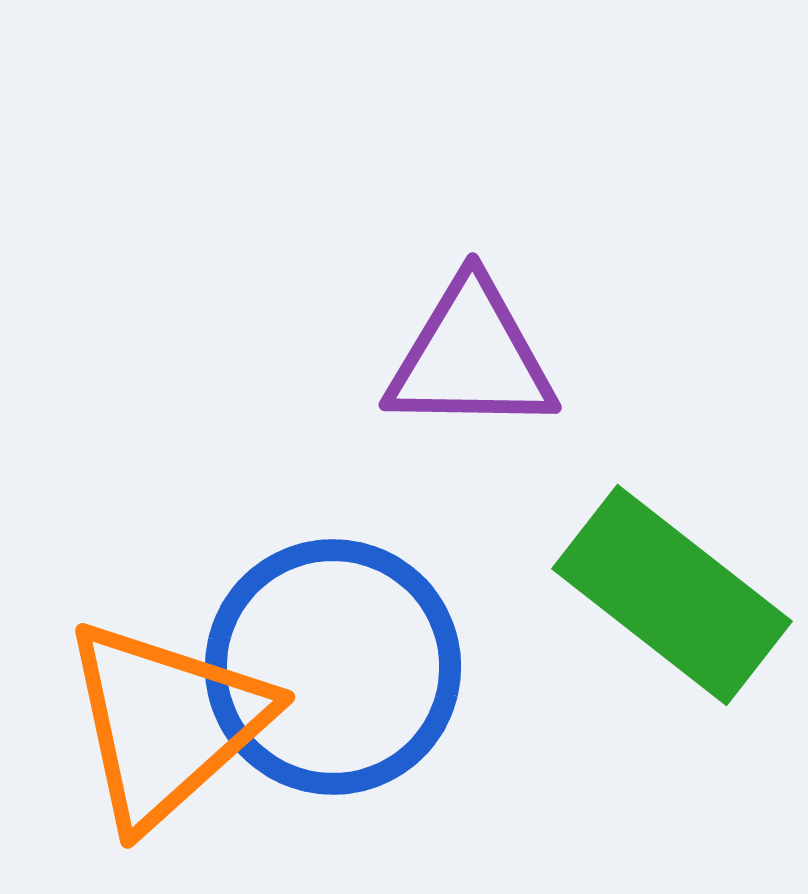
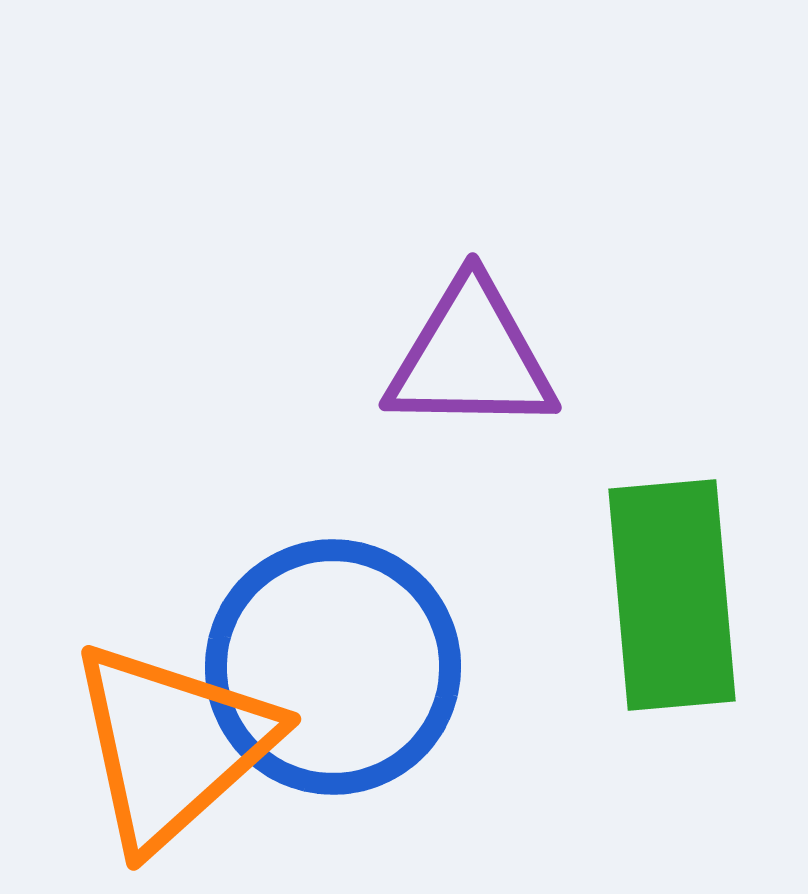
green rectangle: rotated 47 degrees clockwise
orange triangle: moved 6 px right, 22 px down
